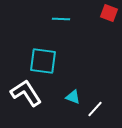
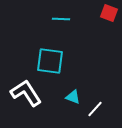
cyan square: moved 7 px right
